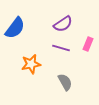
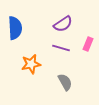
blue semicircle: rotated 40 degrees counterclockwise
